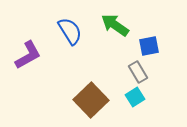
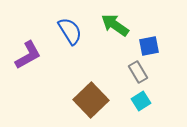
cyan square: moved 6 px right, 4 px down
